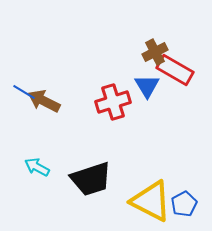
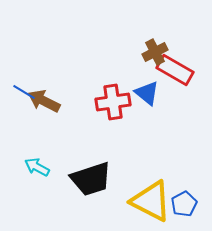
blue triangle: moved 7 px down; rotated 20 degrees counterclockwise
red cross: rotated 8 degrees clockwise
